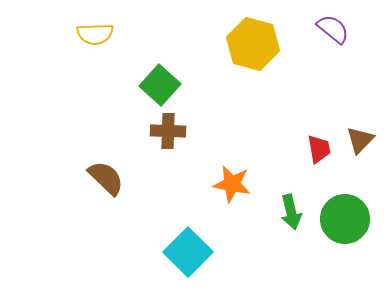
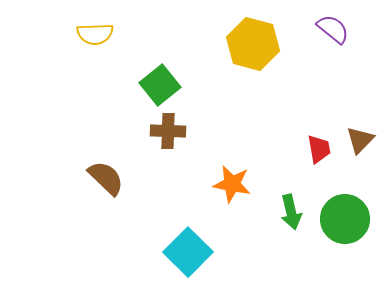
green square: rotated 9 degrees clockwise
